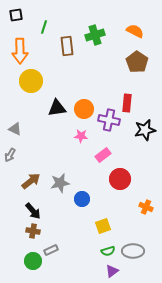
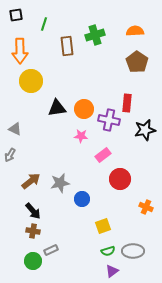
green line: moved 3 px up
orange semicircle: rotated 30 degrees counterclockwise
